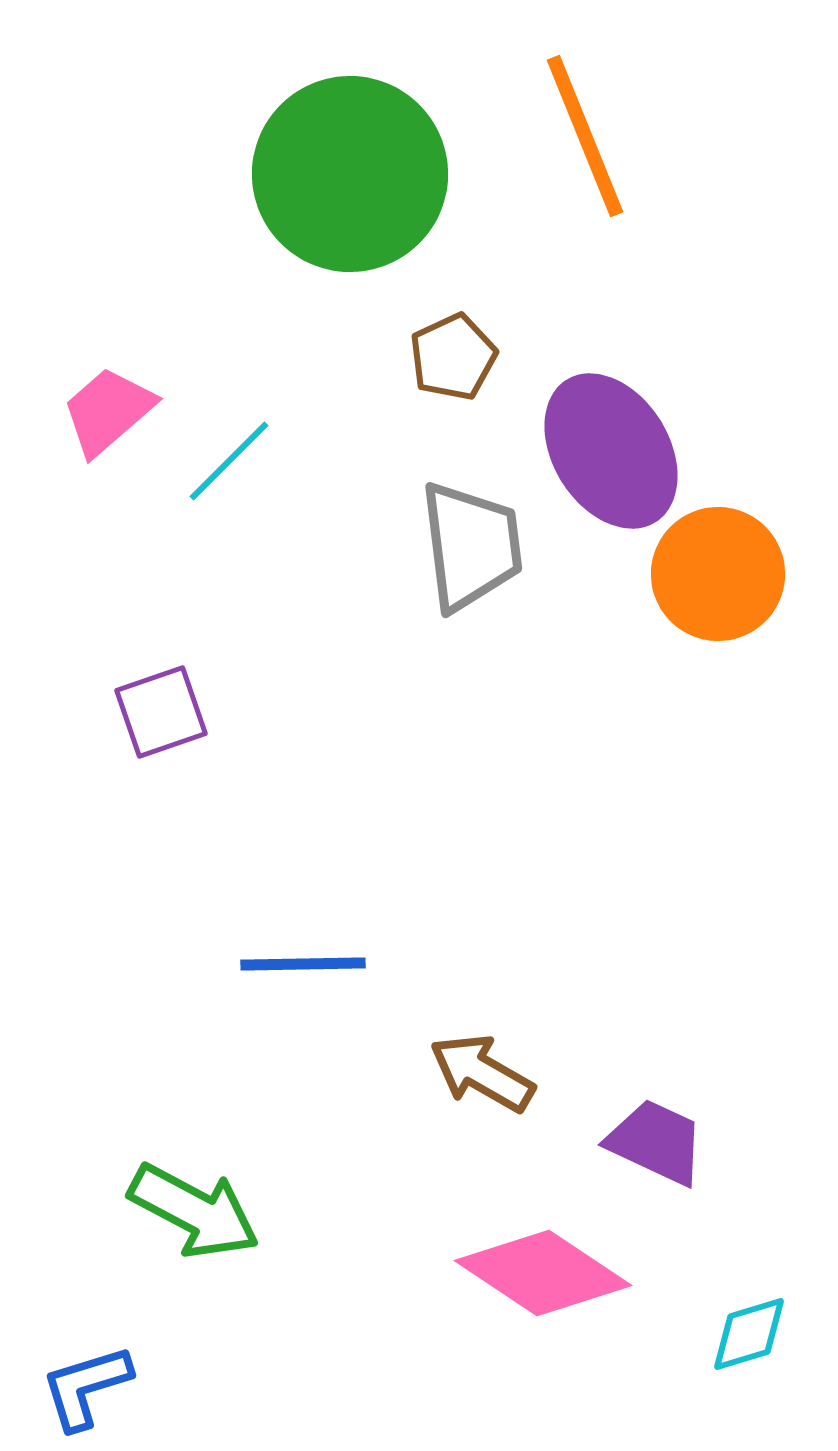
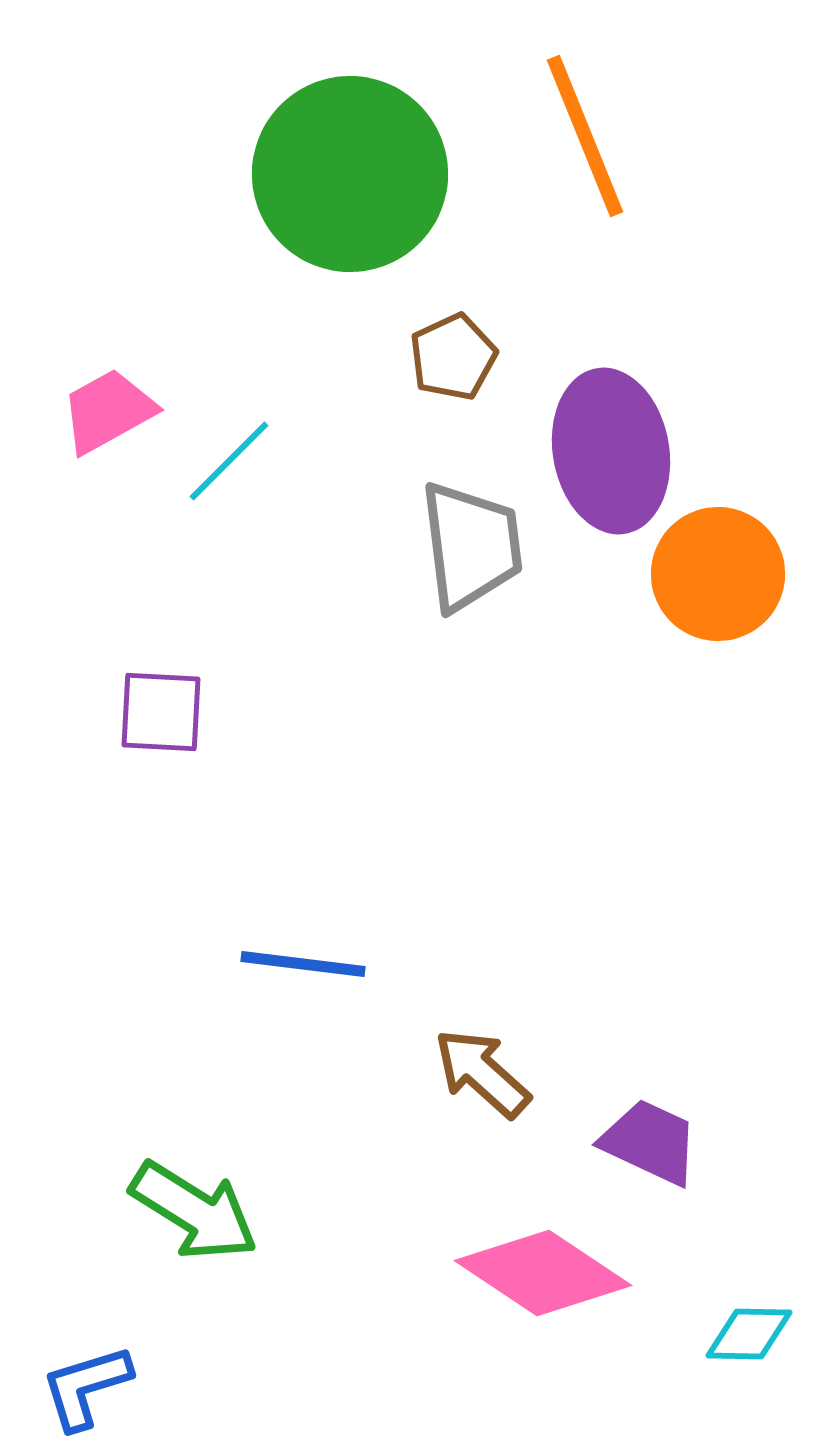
pink trapezoid: rotated 12 degrees clockwise
purple ellipse: rotated 22 degrees clockwise
purple square: rotated 22 degrees clockwise
blue line: rotated 8 degrees clockwise
brown arrow: rotated 12 degrees clockwise
purple trapezoid: moved 6 px left
green arrow: rotated 4 degrees clockwise
cyan diamond: rotated 18 degrees clockwise
